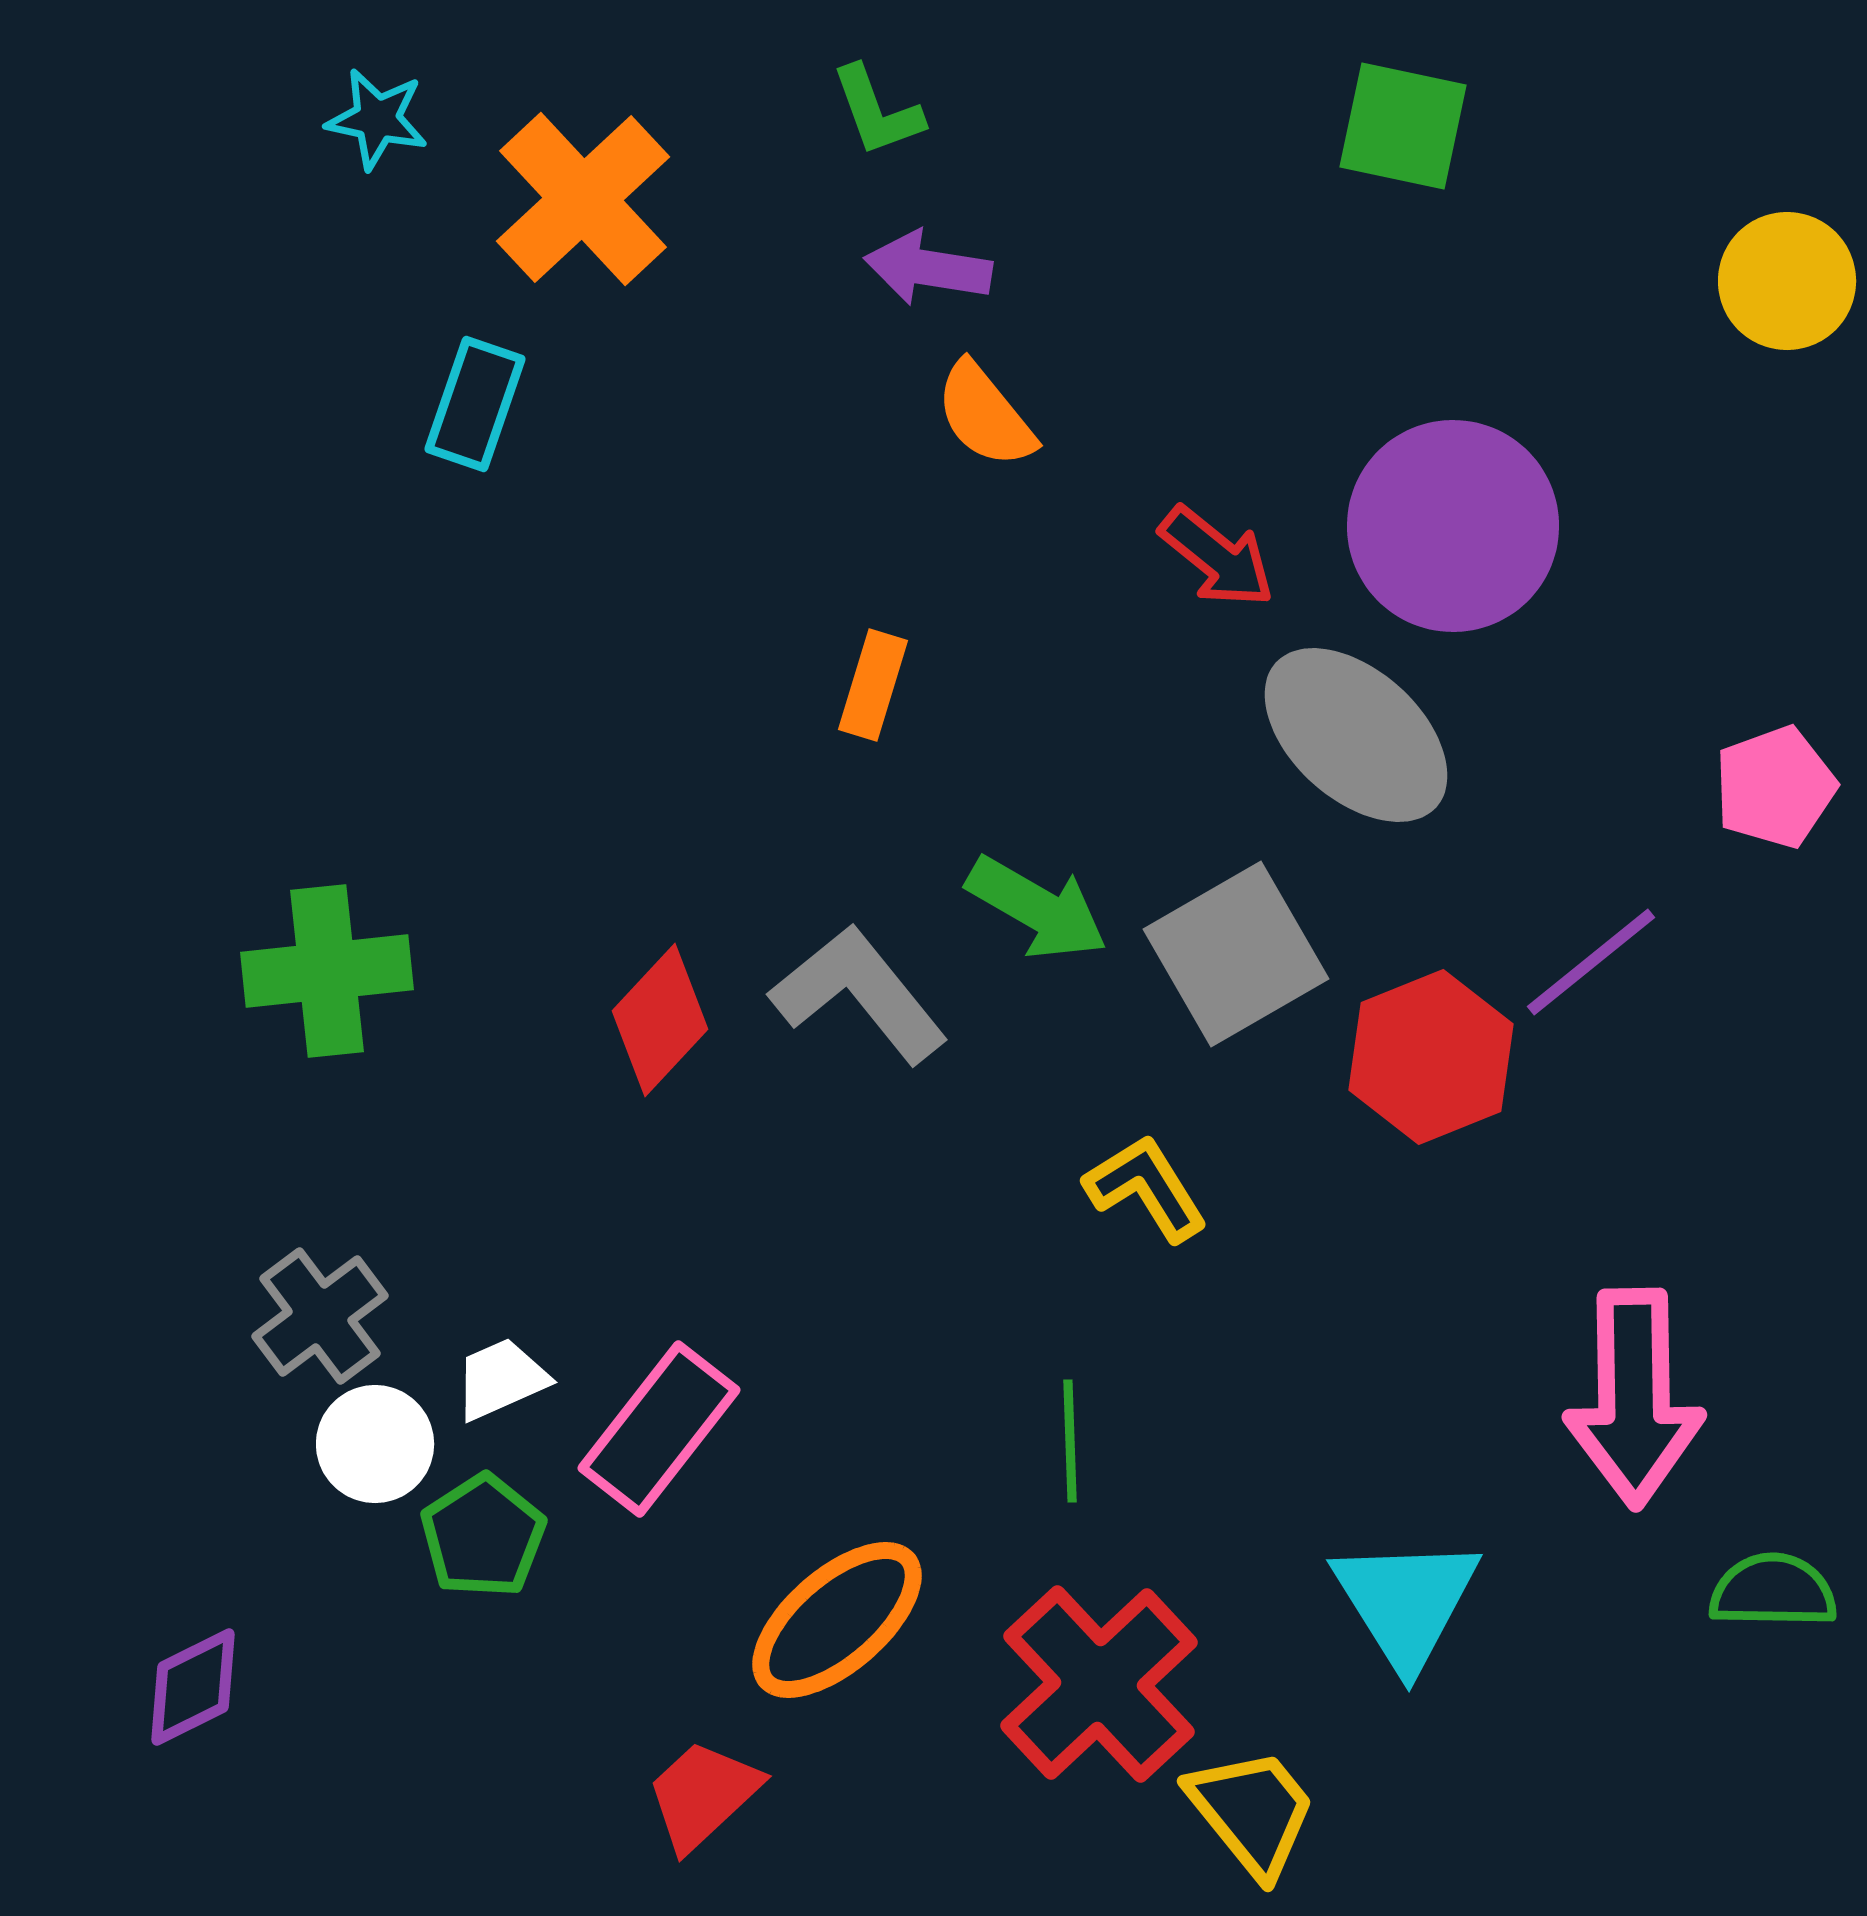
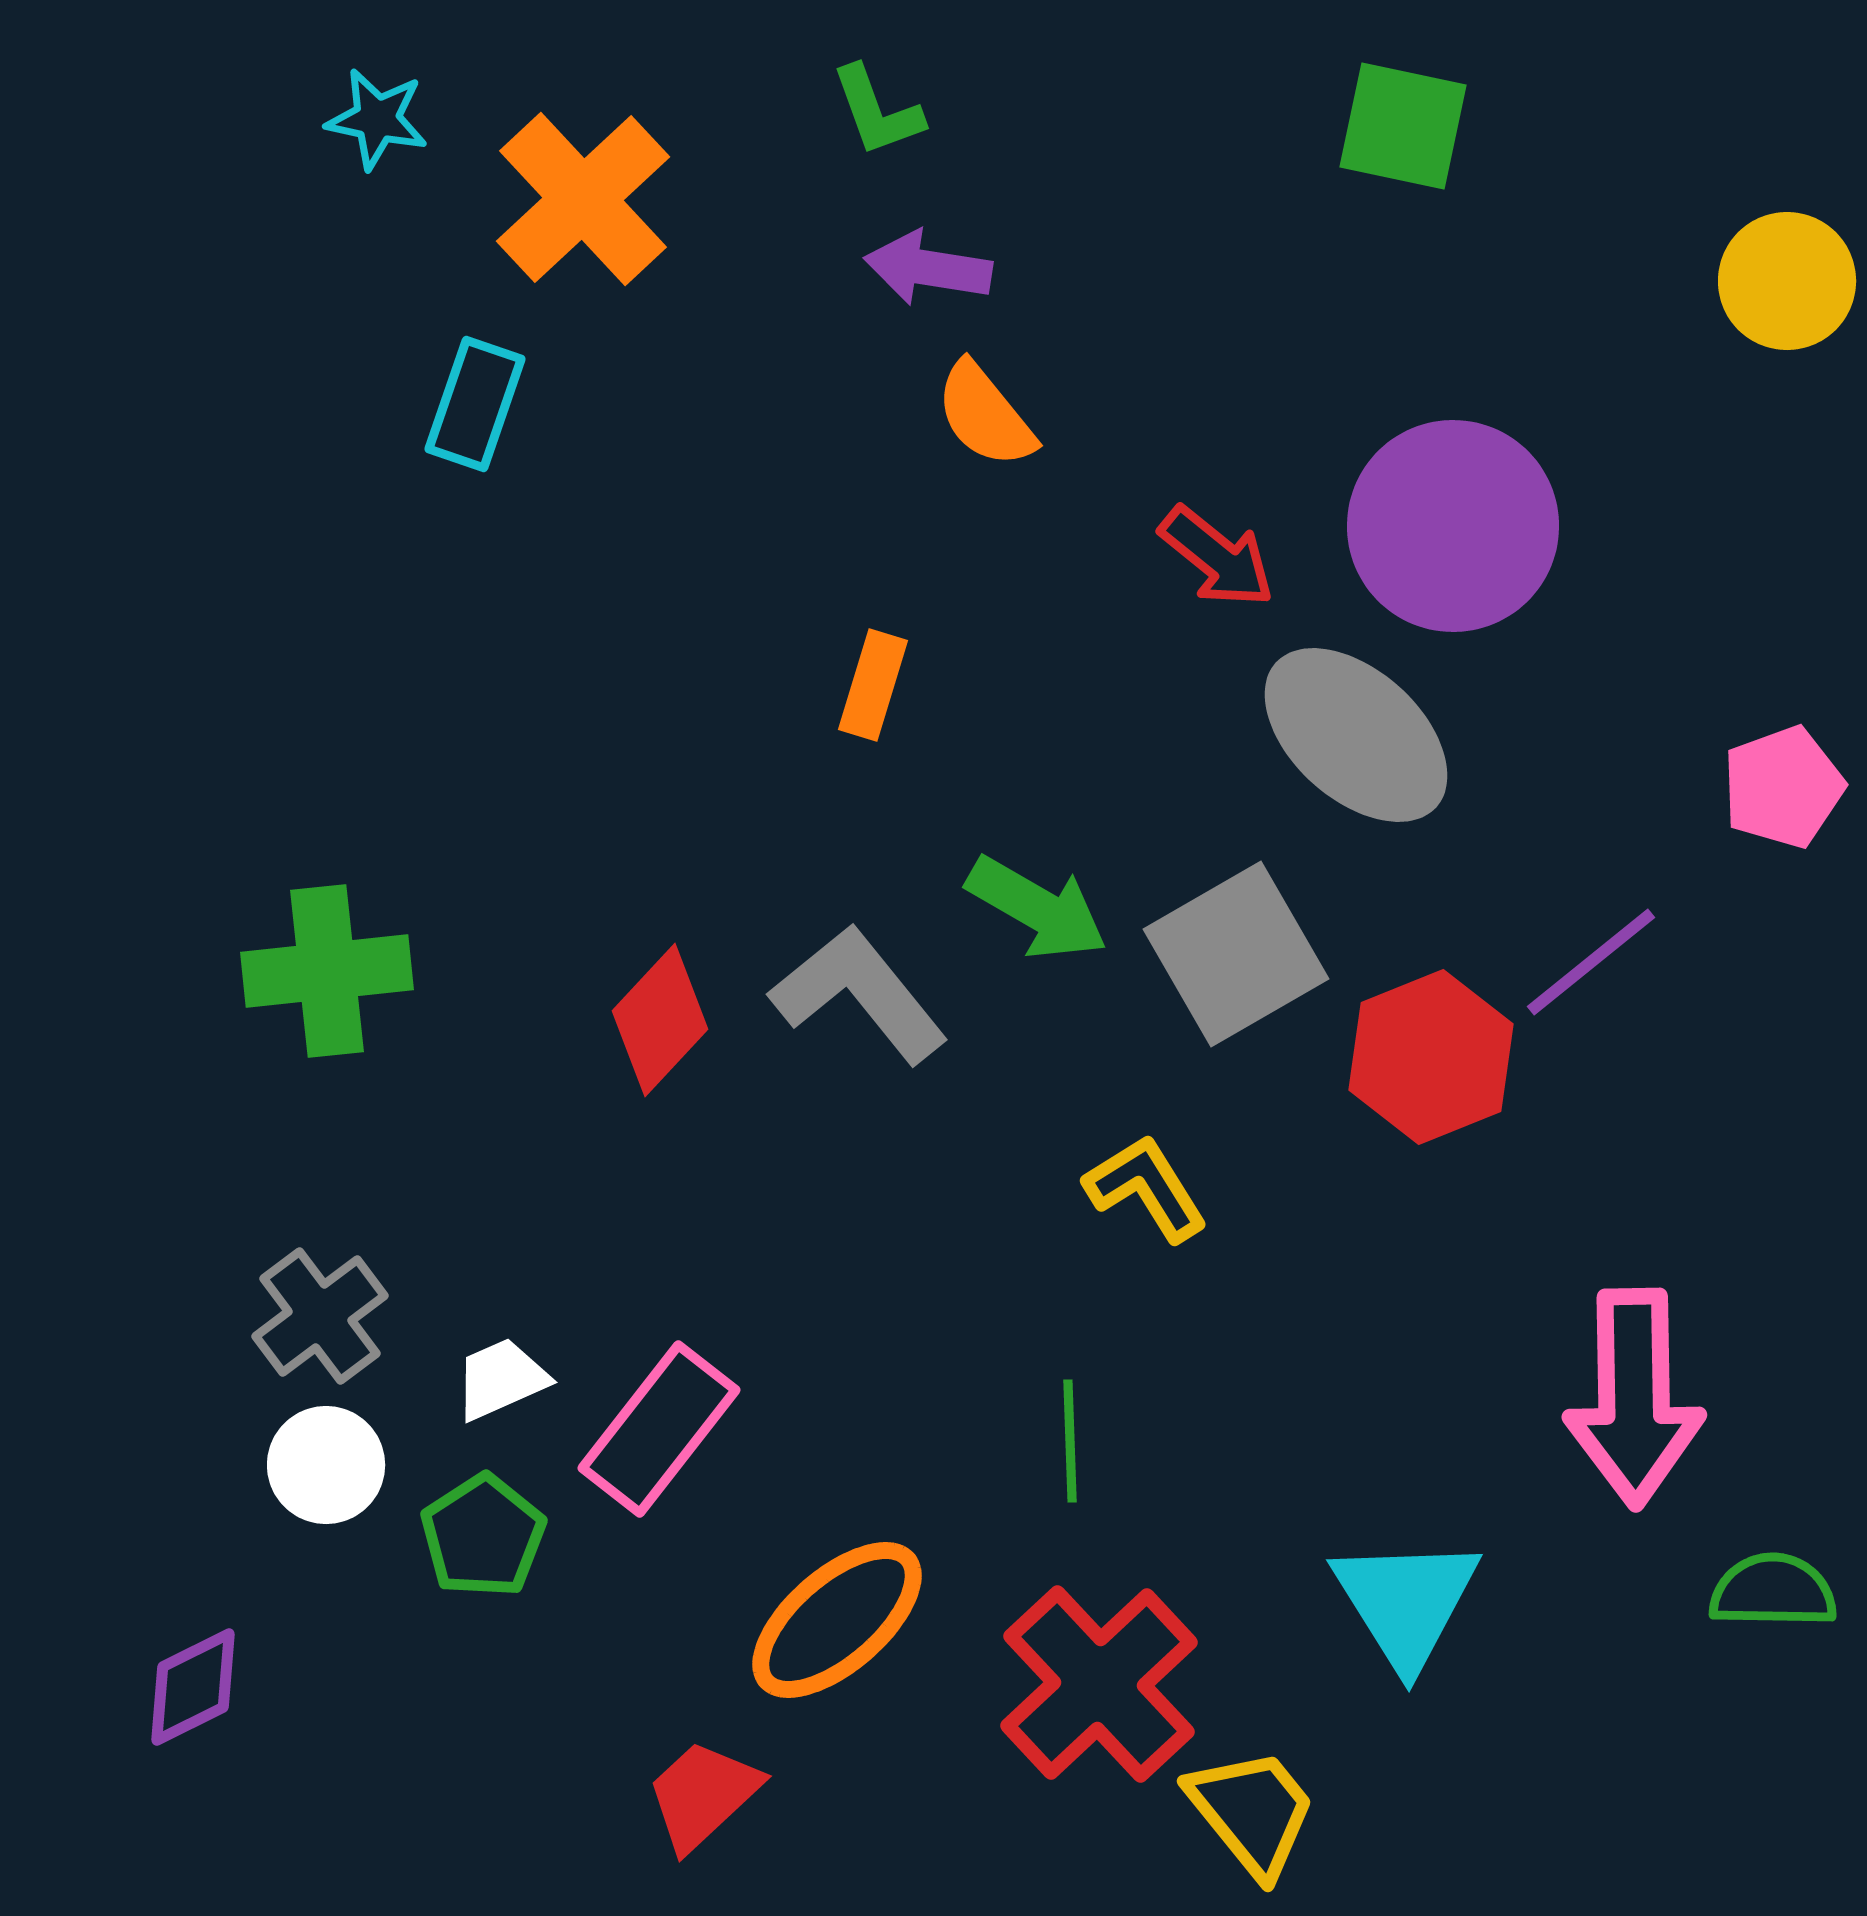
pink pentagon: moved 8 px right
white circle: moved 49 px left, 21 px down
